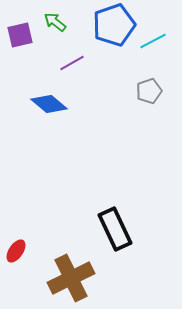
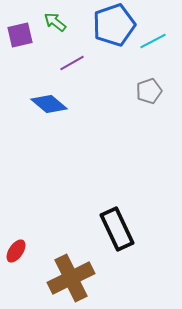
black rectangle: moved 2 px right
